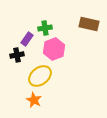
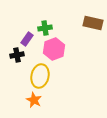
brown rectangle: moved 4 px right, 1 px up
yellow ellipse: rotated 40 degrees counterclockwise
